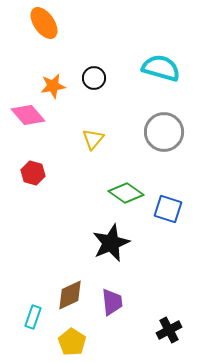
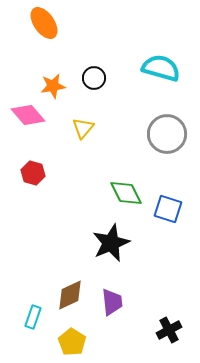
gray circle: moved 3 px right, 2 px down
yellow triangle: moved 10 px left, 11 px up
green diamond: rotated 28 degrees clockwise
